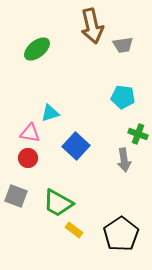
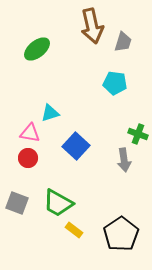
gray trapezoid: moved 3 px up; rotated 65 degrees counterclockwise
cyan pentagon: moved 8 px left, 14 px up
gray square: moved 1 px right, 7 px down
